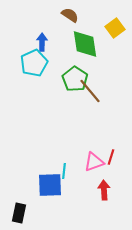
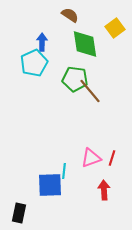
green pentagon: rotated 25 degrees counterclockwise
red line: moved 1 px right, 1 px down
pink triangle: moved 3 px left, 4 px up
